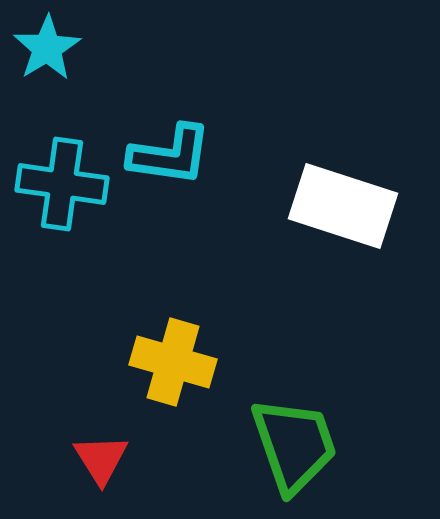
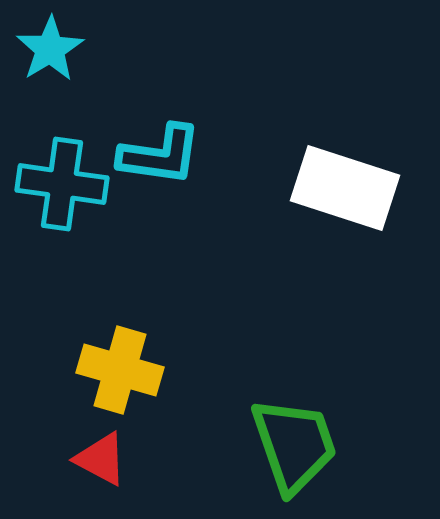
cyan star: moved 3 px right, 1 px down
cyan L-shape: moved 10 px left
white rectangle: moved 2 px right, 18 px up
yellow cross: moved 53 px left, 8 px down
red triangle: rotated 30 degrees counterclockwise
